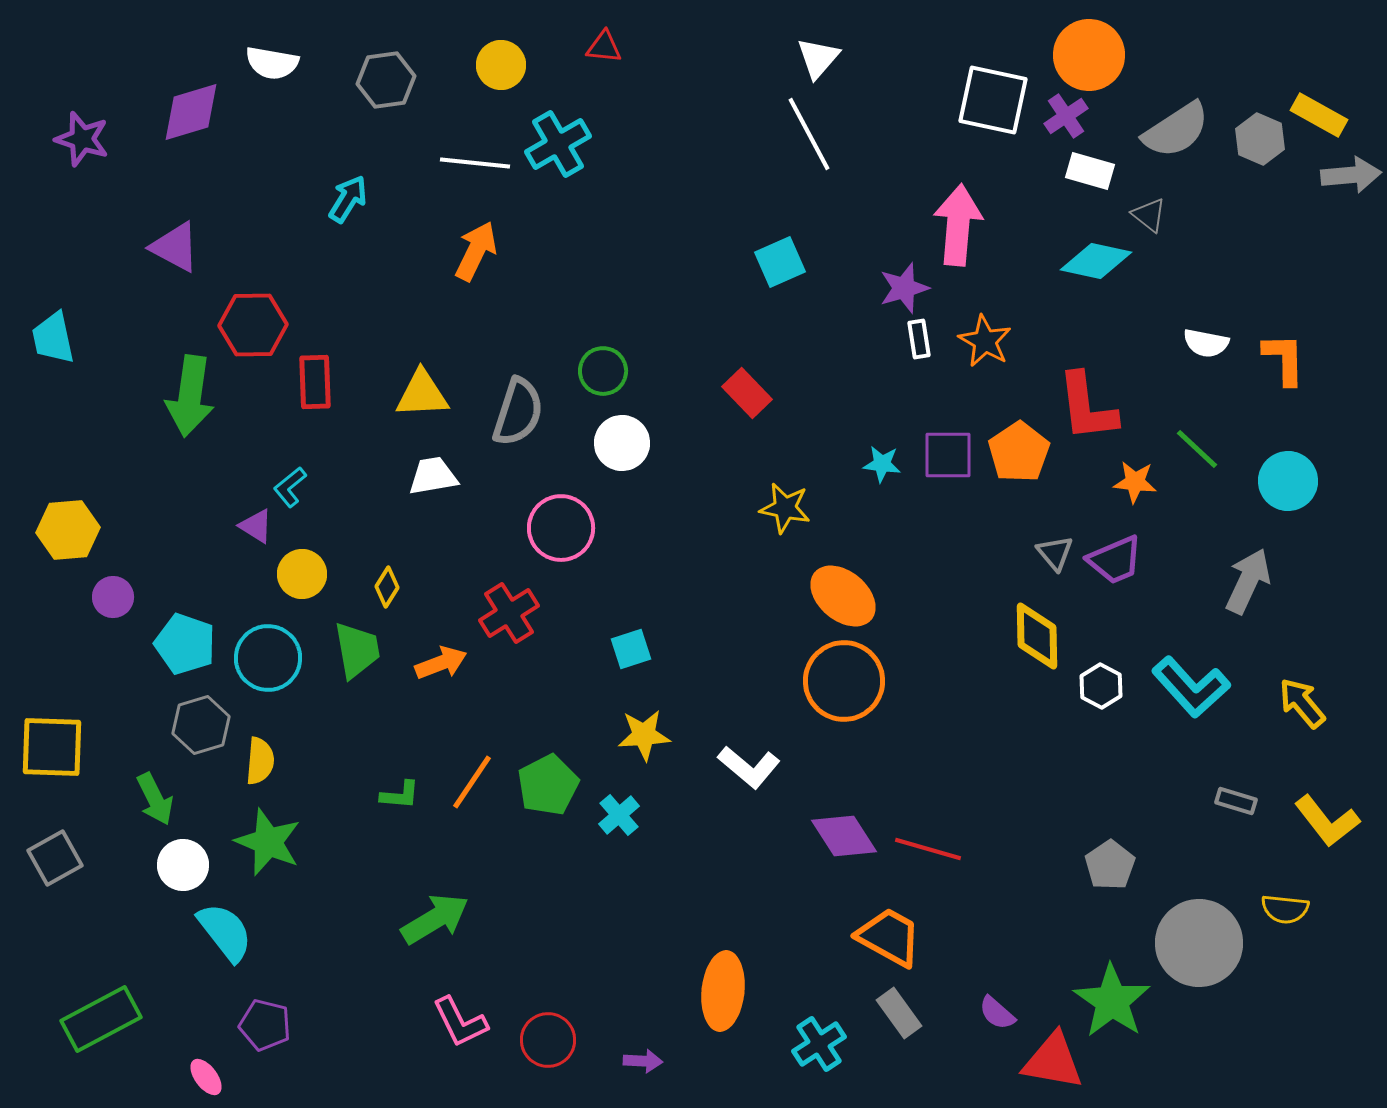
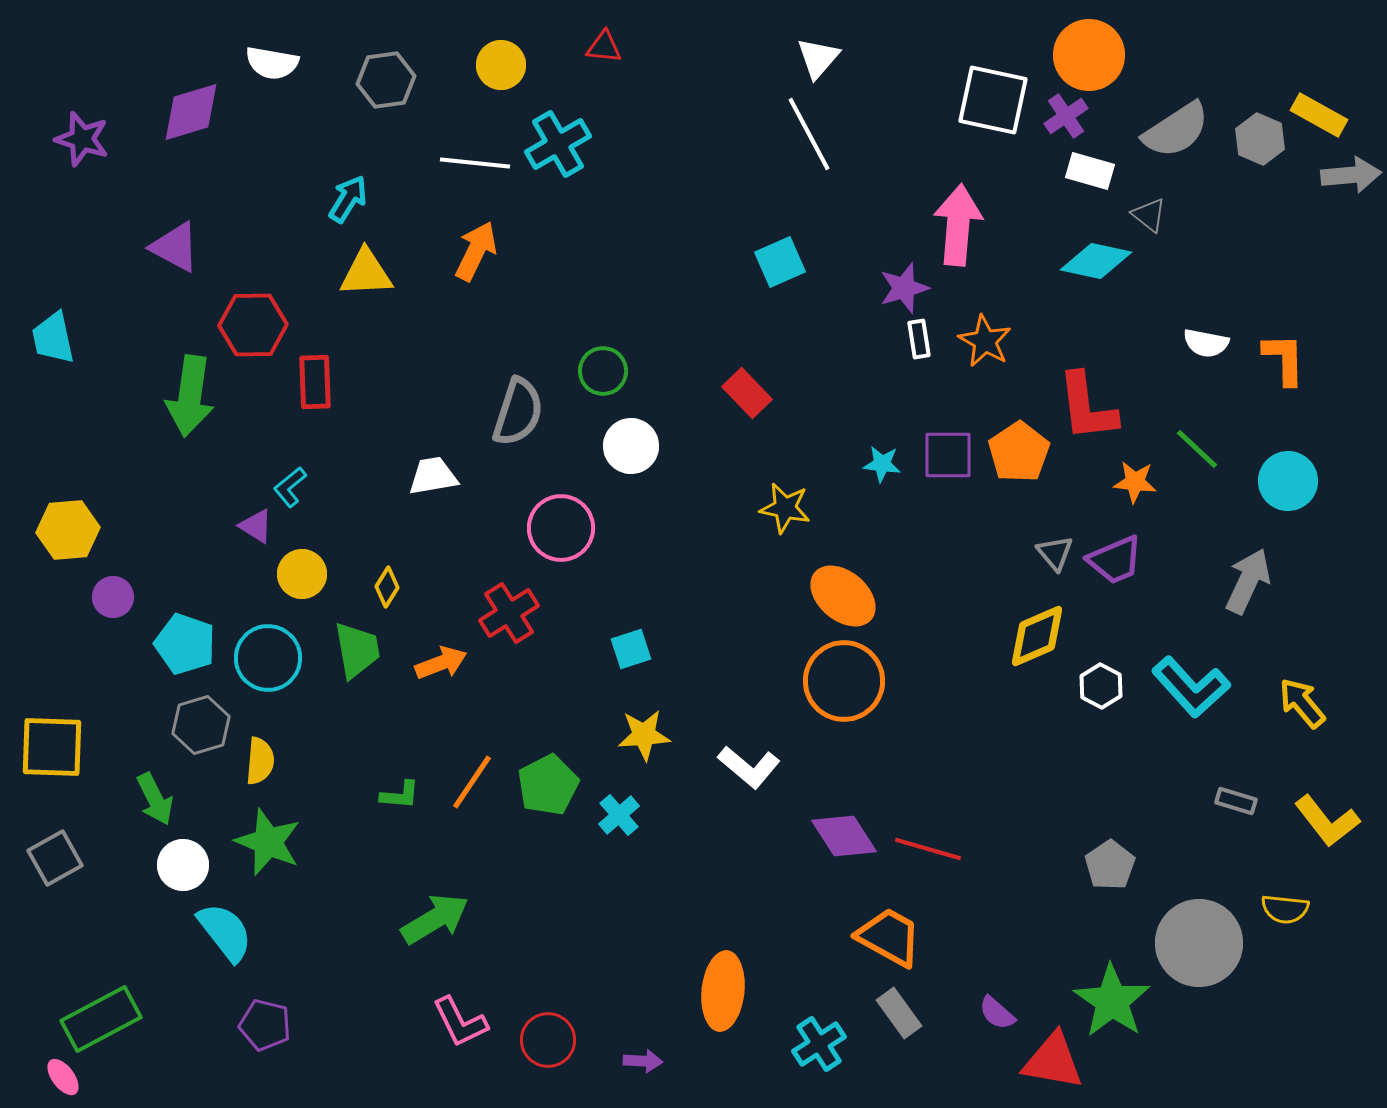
yellow triangle at (422, 394): moved 56 px left, 121 px up
white circle at (622, 443): moved 9 px right, 3 px down
yellow diamond at (1037, 636): rotated 68 degrees clockwise
pink ellipse at (206, 1077): moved 143 px left
